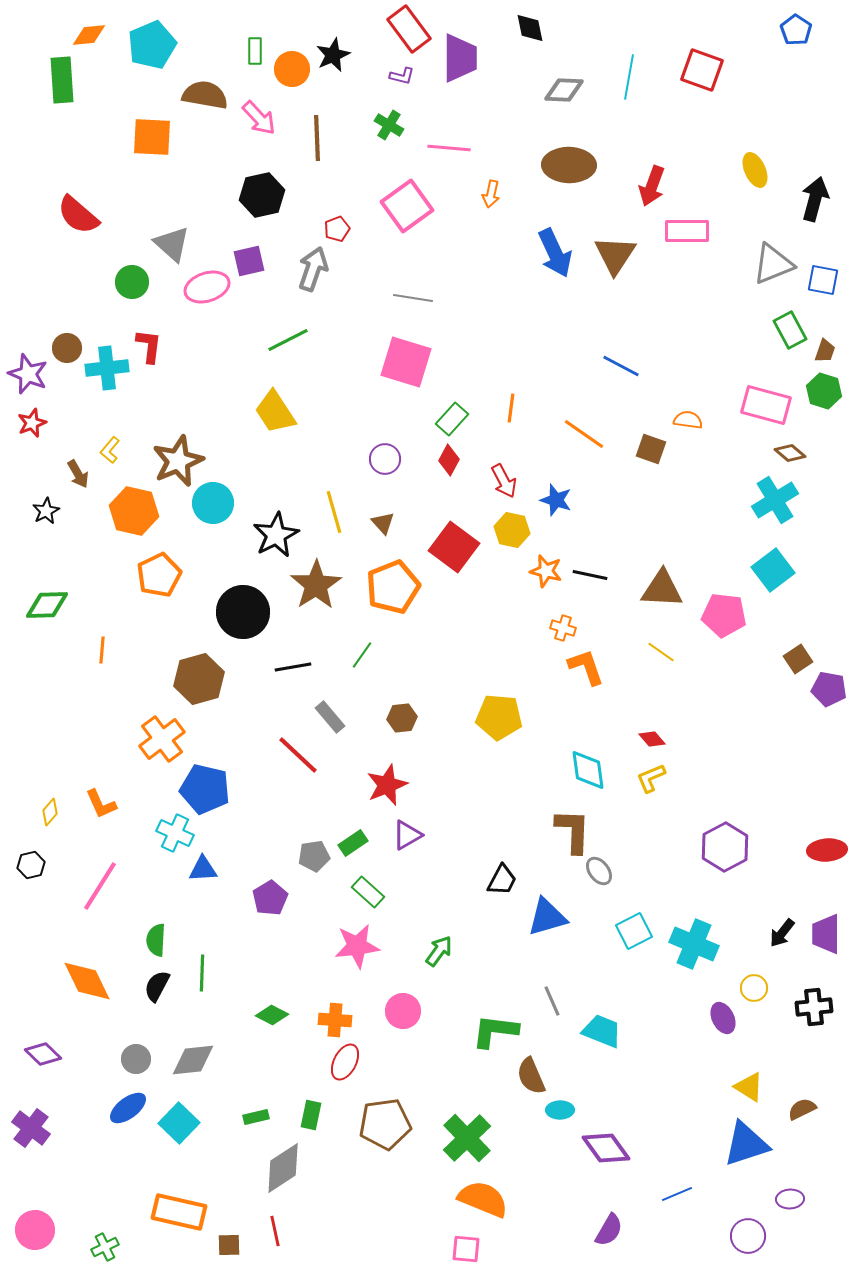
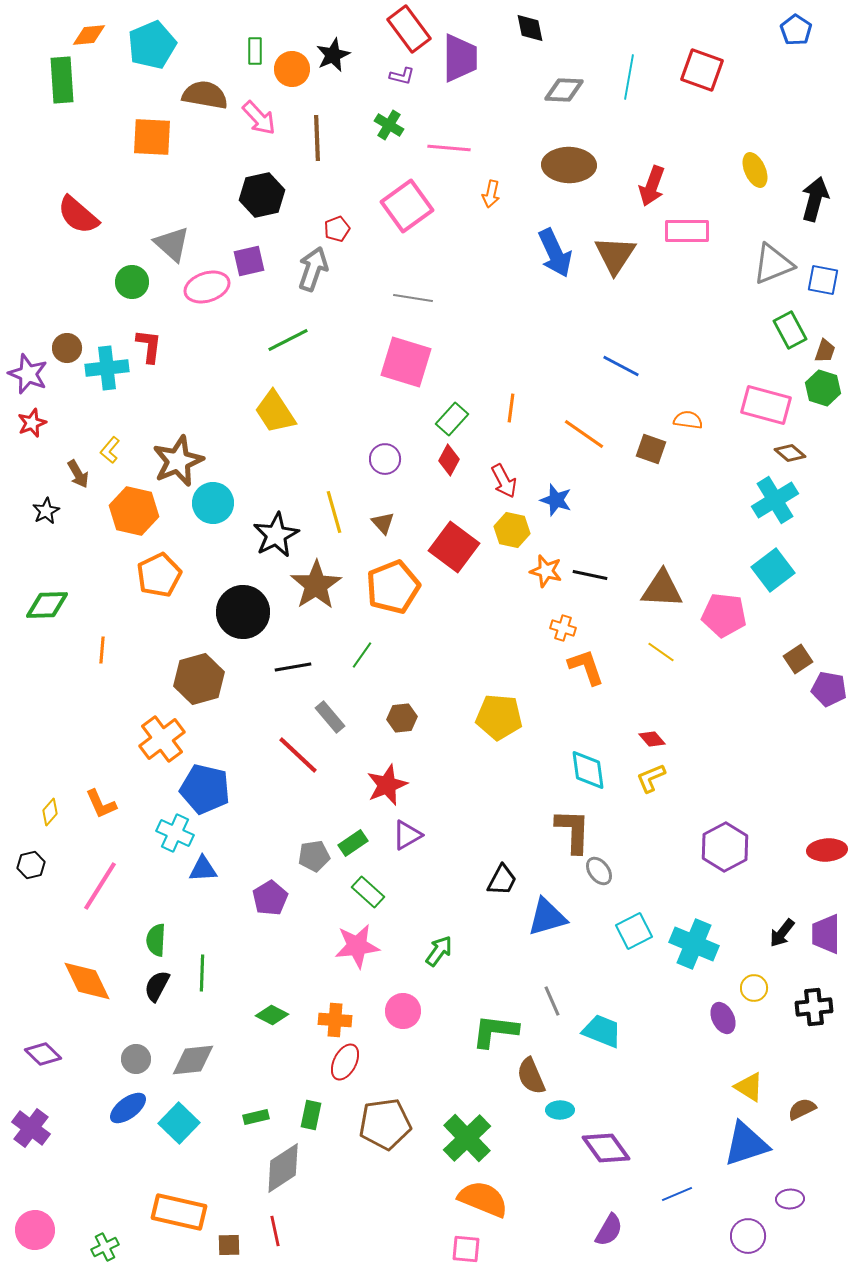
green hexagon at (824, 391): moved 1 px left, 3 px up
